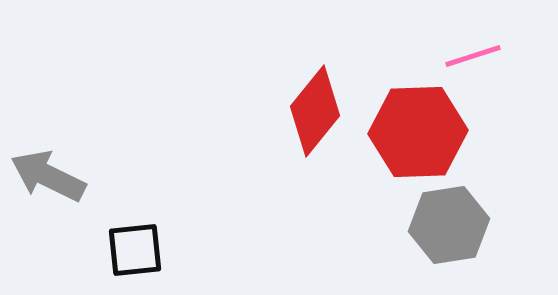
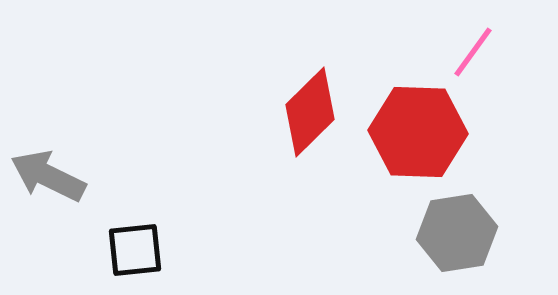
pink line: moved 4 px up; rotated 36 degrees counterclockwise
red diamond: moved 5 px left, 1 px down; rotated 6 degrees clockwise
red hexagon: rotated 4 degrees clockwise
gray hexagon: moved 8 px right, 8 px down
